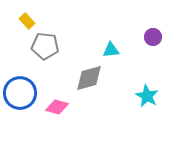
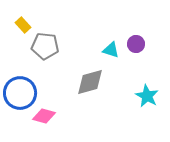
yellow rectangle: moved 4 px left, 4 px down
purple circle: moved 17 px left, 7 px down
cyan triangle: rotated 24 degrees clockwise
gray diamond: moved 1 px right, 4 px down
pink diamond: moved 13 px left, 9 px down
